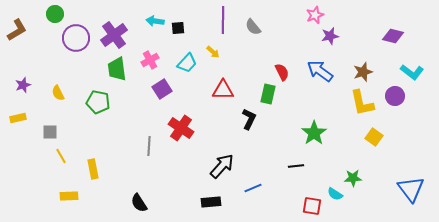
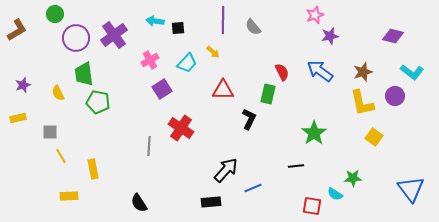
green trapezoid at (117, 69): moved 33 px left, 5 px down
black arrow at (222, 166): moved 4 px right, 4 px down
